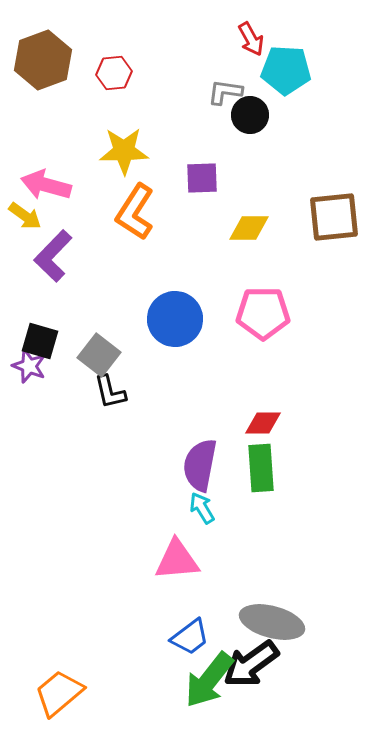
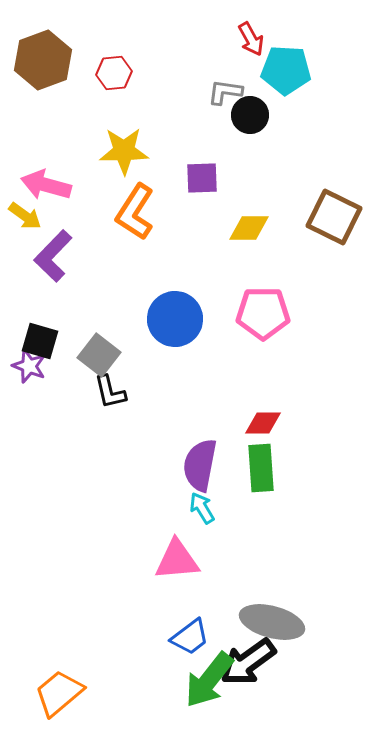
brown square: rotated 32 degrees clockwise
black arrow: moved 3 px left, 2 px up
